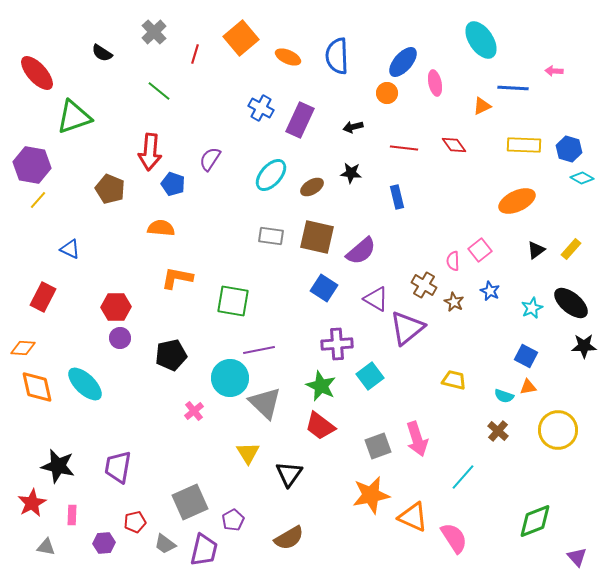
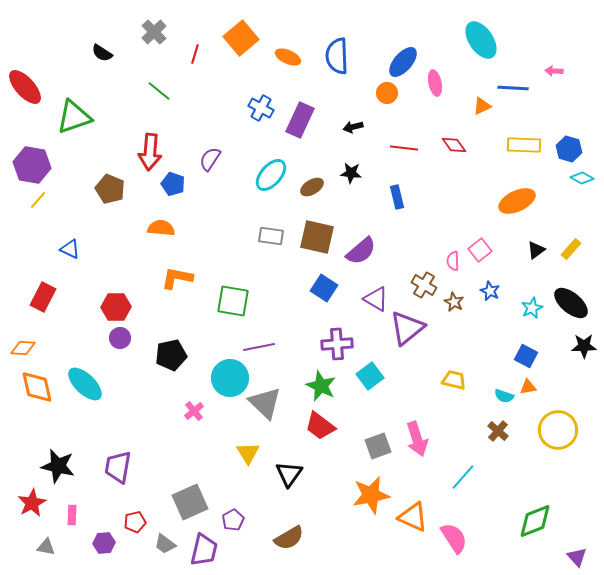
red ellipse at (37, 73): moved 12 px left, 14 px down
purple line at (259, 350): moved 3 px up
